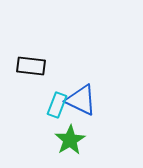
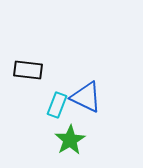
black rectangle: moved 3 px left, 4 px down
blue triangle: moved 5 px right, 3 px up
